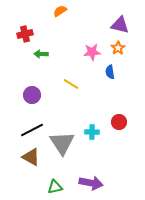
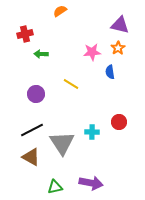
purple circle: moved 4 px right, 1 px up
